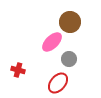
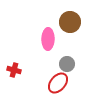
pink ellipse: moved 4 px left, 3 px up; rotated 45 degrees counterclockwise
gray circle: moved 2 px left, 5 px down
red cross: moved 4 px left
